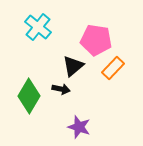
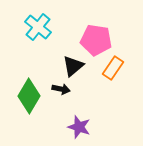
orange rectangle: rotated 10 degrees counterclockwise
